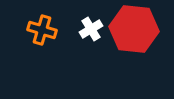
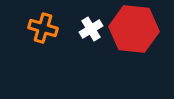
orange cross: moved 1 px right, 2 px up
